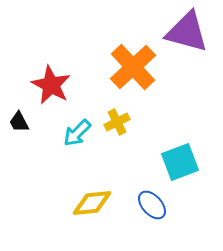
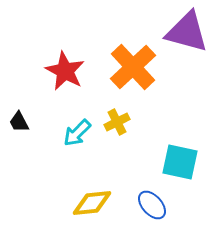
red star: moved 14 px right, 14 px up
cyan square: rotated 33 degrees clockwise
